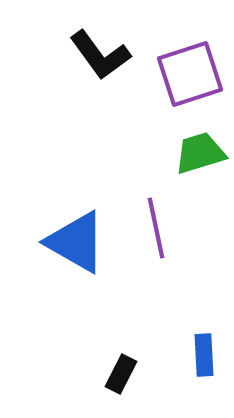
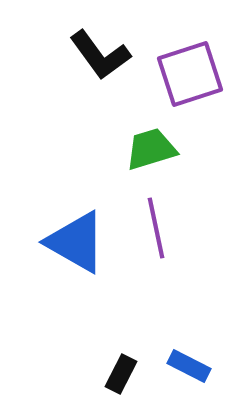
green trapezoid: moved 49 px left, 4 px up
blue rectangle: moved 15 px left, 11 px down; rotated 60 degrees counterclockwise
